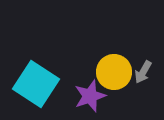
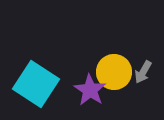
purple star: moved 6 px up; rotated 20 degrees counterclockwise
